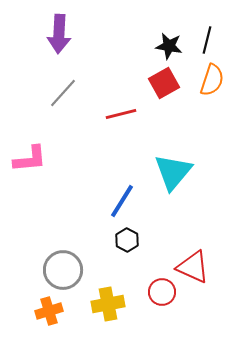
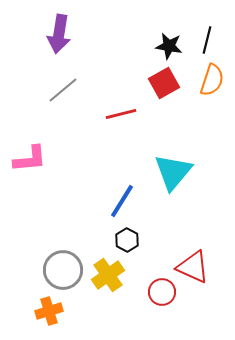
purple arrow: rotated 6 degrees clockwise
gray line: moved 3 px up; rotated 8 degrees clockwise
yellow cross: moved 29 px up; rotated 24 degrees counterclockwise
